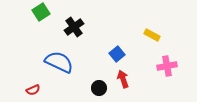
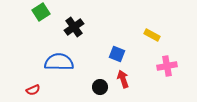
blue square: rotated 28 degrees counterclockwise
blue semicircle: rotated 24 degrees counterclockwise
black circle: moved 1 px right, 1 px up
